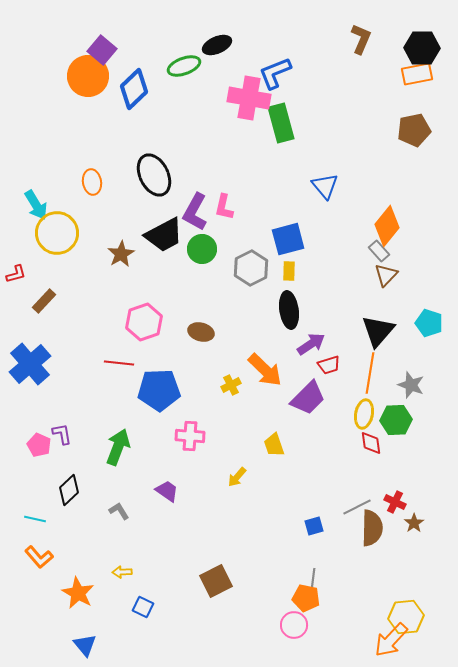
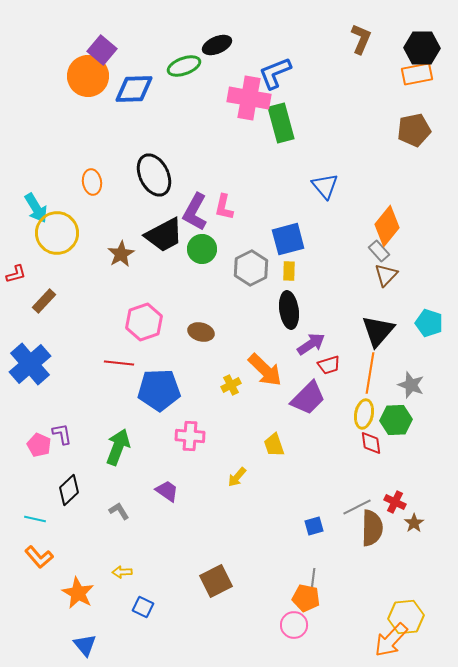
blue diamond at (134, 89): rotated 42 degrees clockwise
cyan arrow at (36, 205): moved 3 px down
